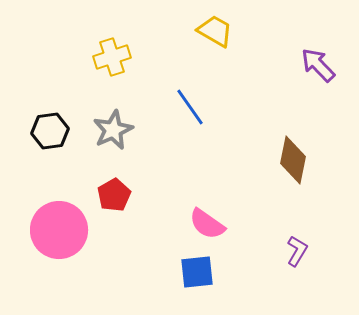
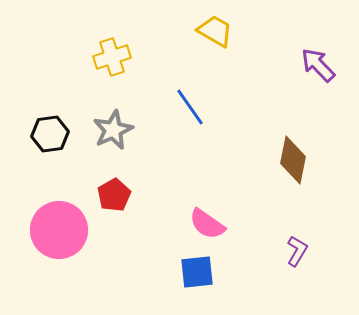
black hexagon: moved 3 px down
